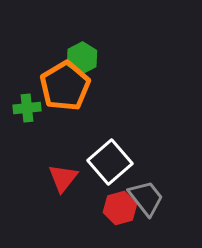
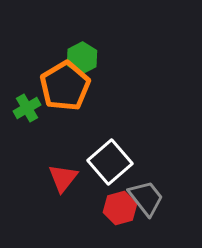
green cross: rotated 24 degrees counterclockwise
